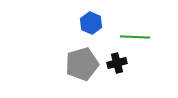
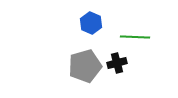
gray pentagon: moved 3 px right, 2 px down
